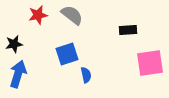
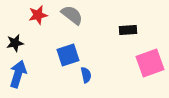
black star: moved 1 px right, 1 px up
blue square: moved 1 px right, 1 px down
pink square: rotated 12 degrees counterclockwise
